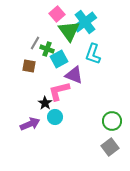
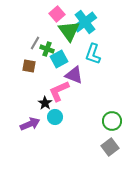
pink L-shape: rotated 10 degrees counterclockwise
